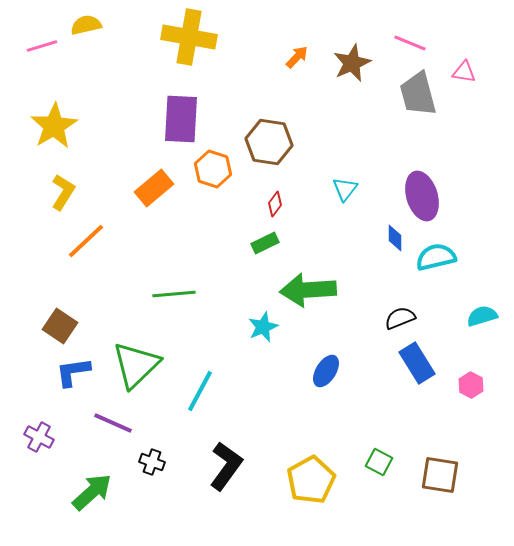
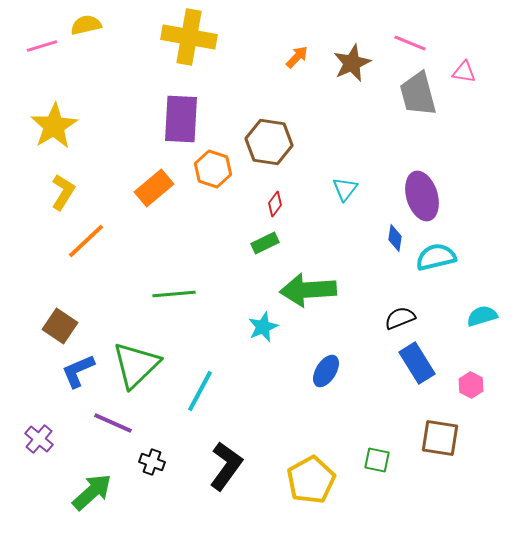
blue diamond at (395, 238): rotated 8 degrees clockwise
blue L-shape at (73, 372): moved 5 px right, 1 px up; rotated 15 degrees counterclockwise
purple cross at (39, 437): moved 2 px down; rotated 12 degrees clockwise
green square at (379, 462): moved 2 px left, 2 px up; rotated 16 degrees counterclockwise
brown square at (440, 475): moved 37 px up
